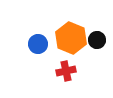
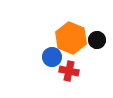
blue circle: moved 14 px right, 13 px down
red cross: moved 3 px right; rotated 24 degrees clockwise
